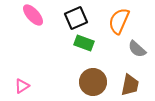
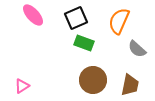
brown circle: moved 2 px up
